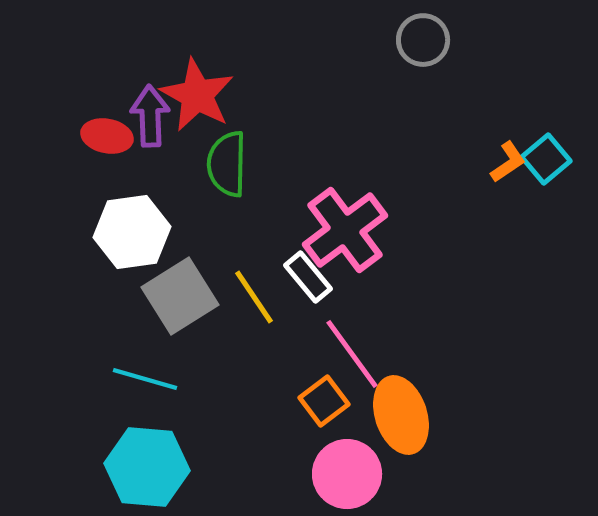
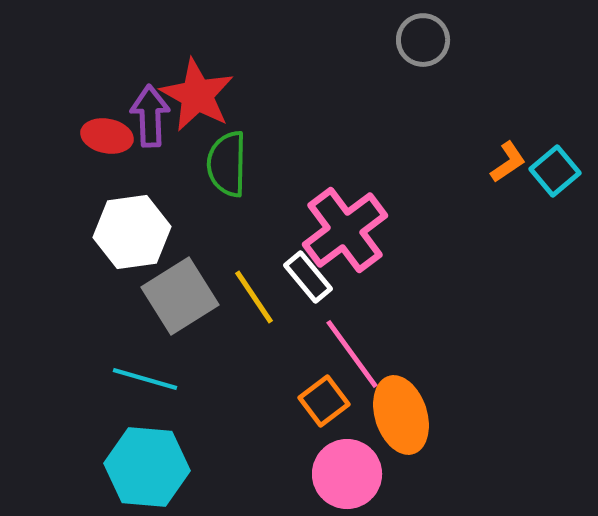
cyan square: moved 9 px right, 12 px down
